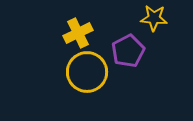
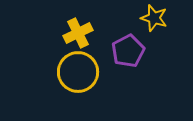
yellow star: rotated 12 degrees clockwise
yellow circle: moved 9 px left
